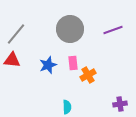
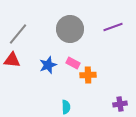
purple line: moved 3 px up
gray line: moved 2 px right
pink rectangle: rotated 56 degrees counterclockwise
orange cross: rotated 28 degrees clockwise
cyan semicircle: moved 1 px left
